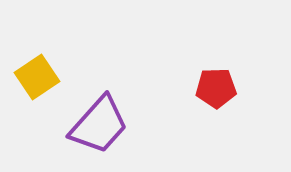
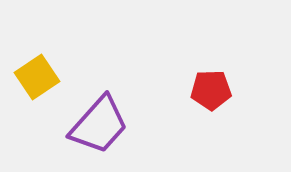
red pentagon: moved 5 px left, 2 px down
